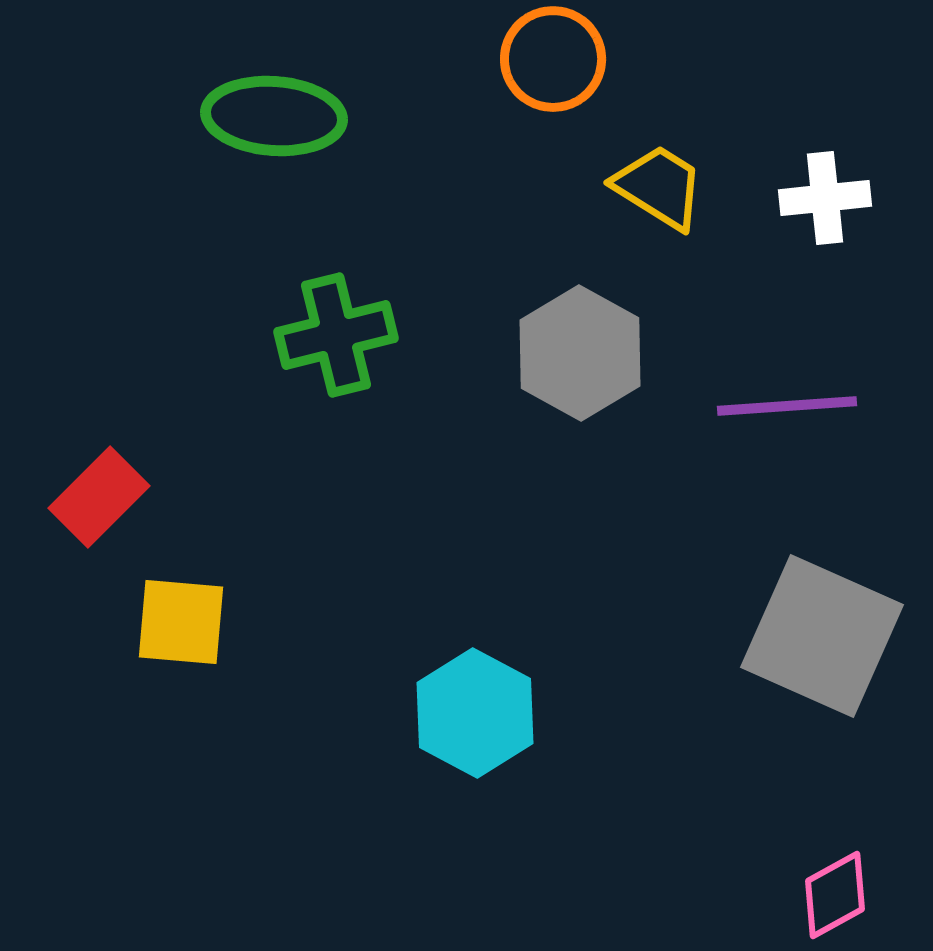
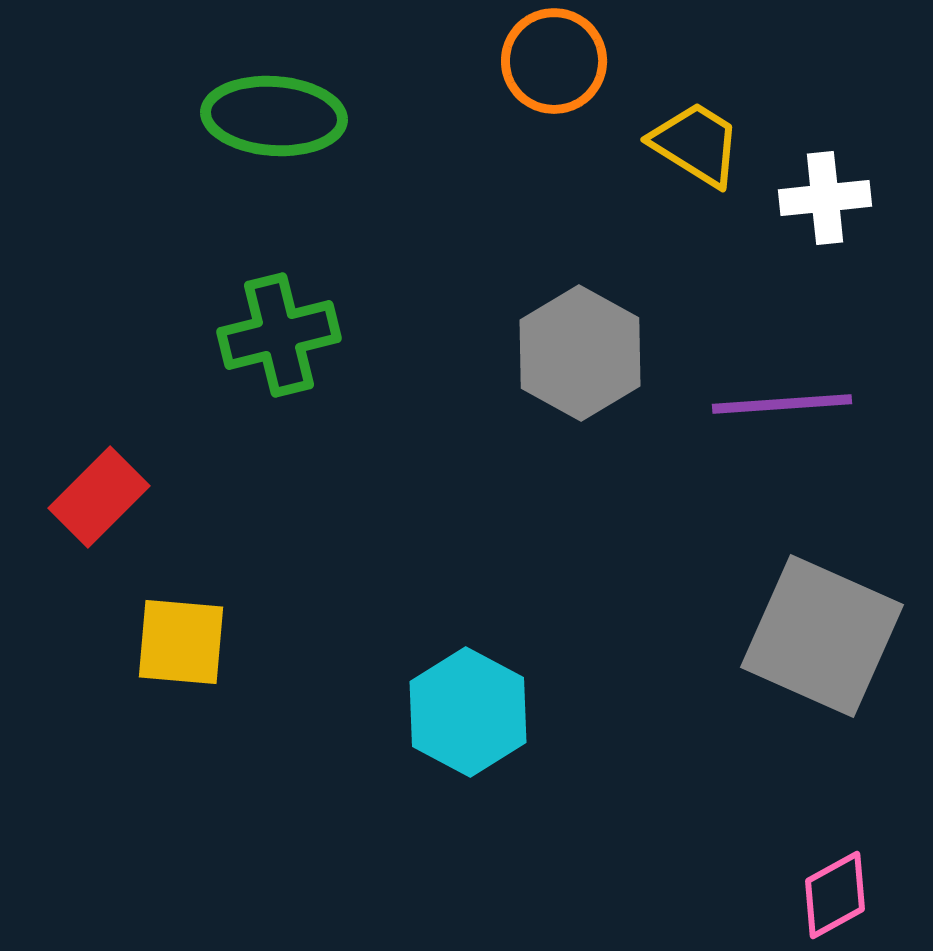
orange circle: moved 1 px right, 2 px down
yellow trapezoid: moved 37 px right, 43 px up
green cross: moved 57 px left
purple line: moved 5 px left, 2 px up
yellow square: moved 20 px down
cyan hexagon: moved 7 px left, 1 px up
